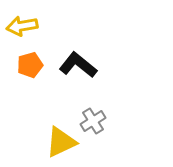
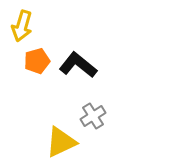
yellow arrow: rotated 64 degrees counterclockwise
orange pentagon: moved 7 px right, 4 px up
gray cross: moved 5 px up
